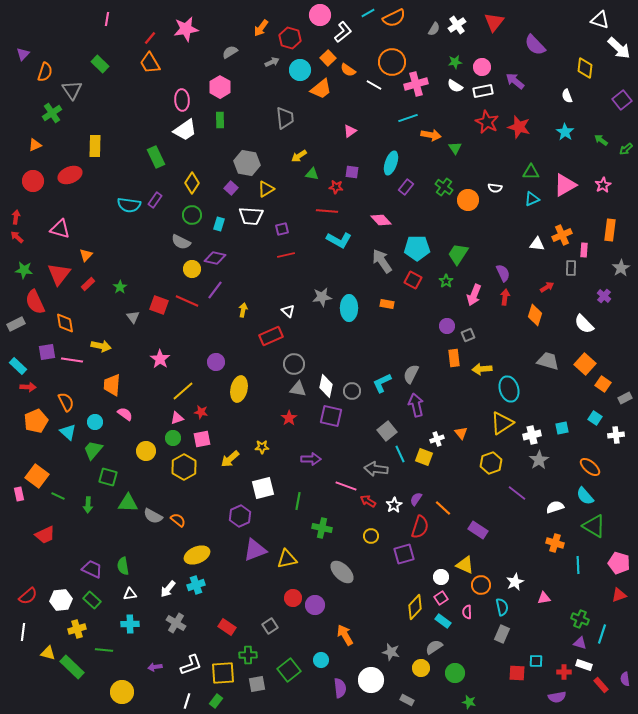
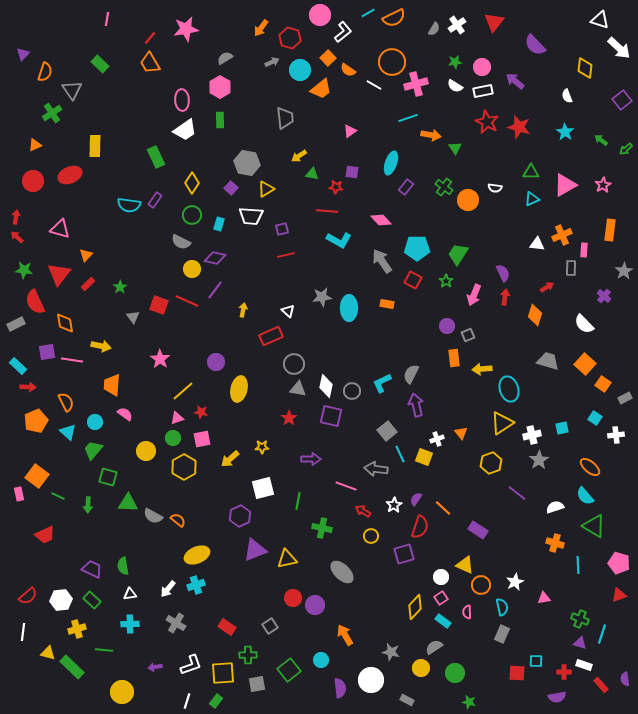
gray semicircle at (230, 52): moved 5 px left, 6 px down
gray star at (621, 268): moved 3 px right, 3 px down
red arrow at (368, 501): moved 5 px left, 10 px down
